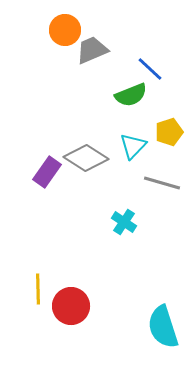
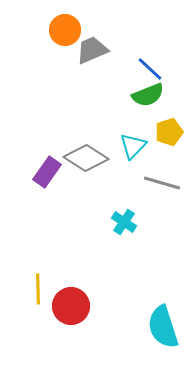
green semicircle: moved 17 px right
